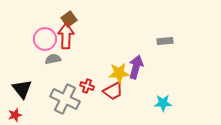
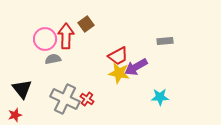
brown square: moved 17 px right, 5 px down
purple arrow: rotated 135 degrees counterclockwise
yellow star: rotated 15 degrees clockwise
red cross: moved 13 px down; rotated 16 degrees clockwise
red trapezoid: moved 5 px right, 35 px up
cyan star: moved 3 px left, 6 px up
